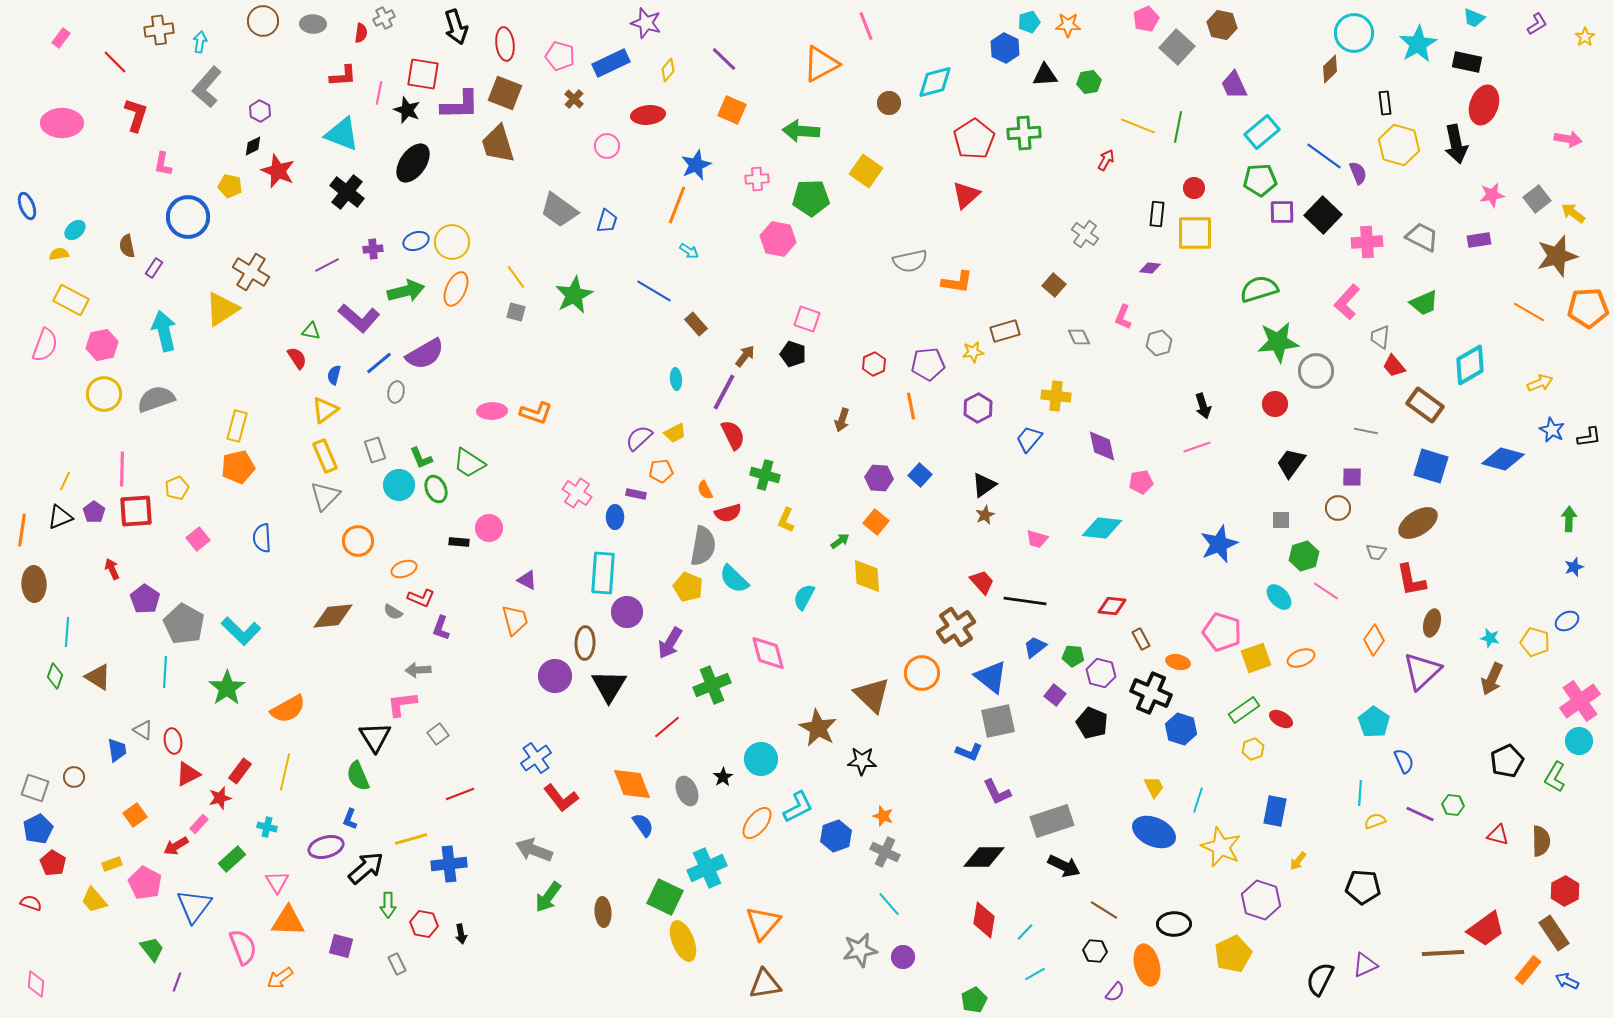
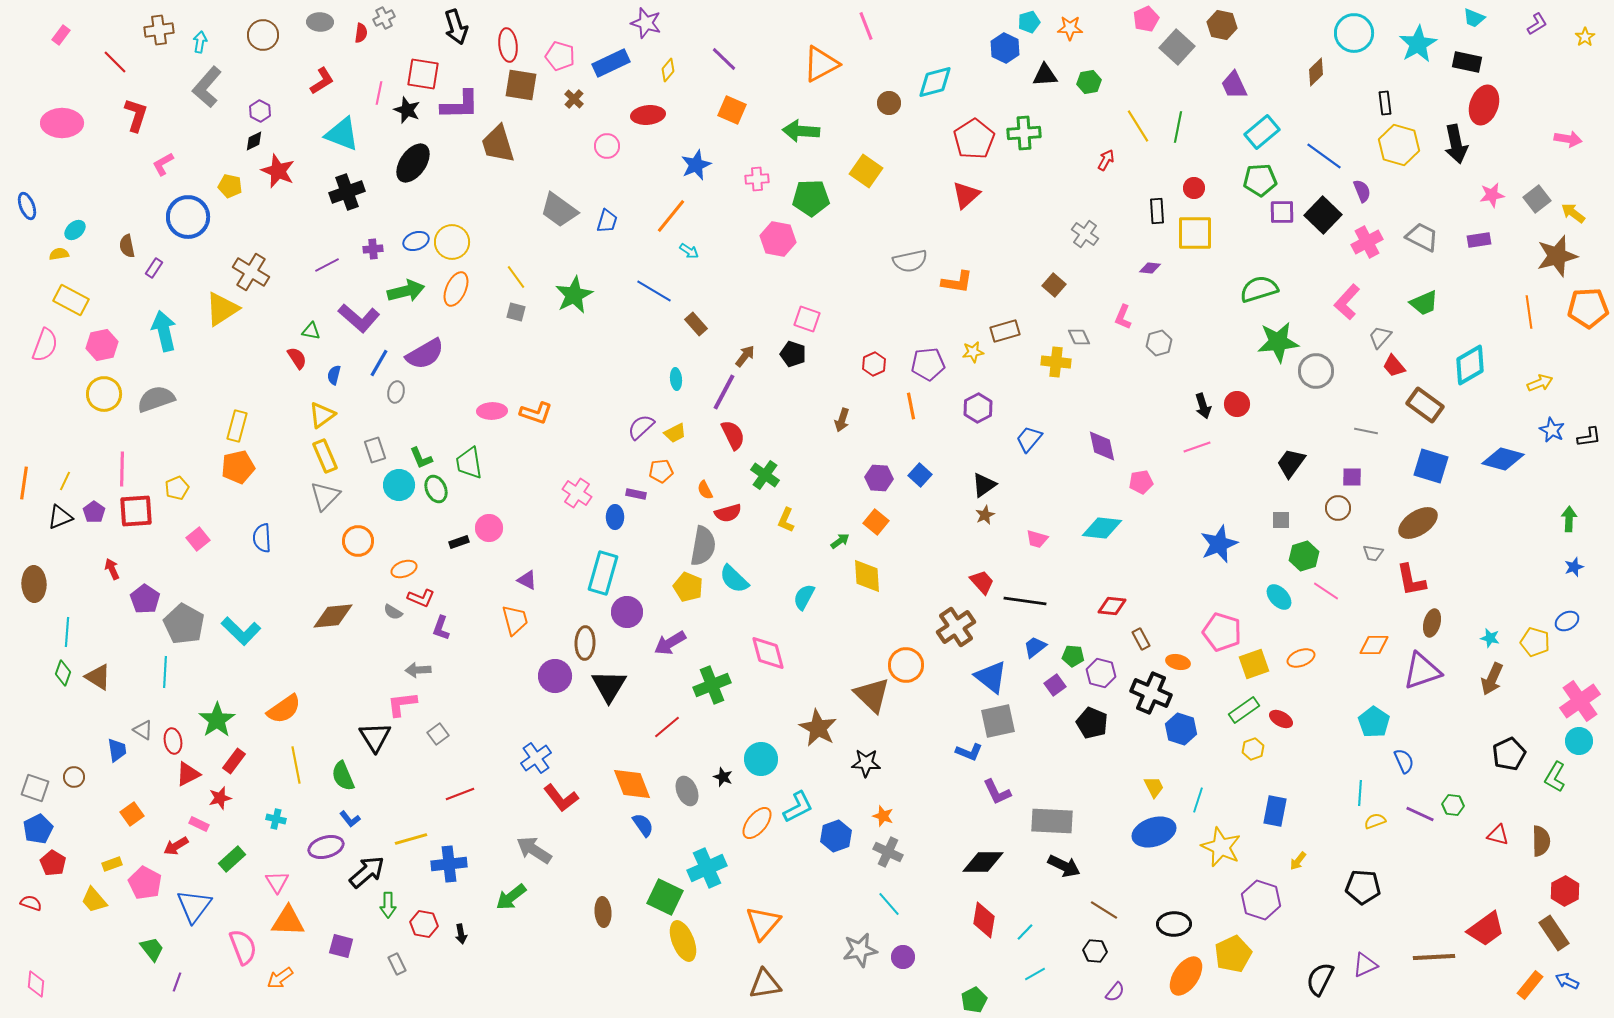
brown circle at (263, 21): moved 14 px down
gray ellipse at (313, 24): moved 7 px right, 2 px up
orange star at (1068, 25): moved 2 px right, 3 px down
pink rectangle at (61, 38): moved 3 px up
red ellipse at (505, 44): moved 3 px right, 1 px down
brown diamond at (1330, 69): moved 14 px left, 3 px down
red L-shape at (343, 76): moved 21 px left, 5 px down; rotated 28 degrees counterclockwise
brown square at (505, 93): moved 16 px right, 8 px up; rotated 12 degrees counterclockwise
yellow line at (1138, 126): rotated 36 degrees clockwise
black diamond at (253, 146): moved 1 px right, 5 px up
pink L-shape at (163, 164): rotated 50 degrees clockwise
purple semicircle at (1358, 173): moved 4 px right, 18 px down
black cross at (347, 192): rotated 32 degrees clockwise
orange line at (677, 205): moved 6 px left, 11 px down; rotated 18 degrees clockwise
black rectangle at (1157, 214): moved 3 px up; rotated 10 degrees counterclockwise
pink cross at (1367, 242): rotated 24 degrees counterclockwise
orange line at (1529, 312): rotated 52 degrees clockwise
gray trapezoid at (1380, 337): rotated 35 degrees clockwise
blue line at (379, 363): rotated 20 degrees counterclockwise
yellow cross at (1056, 396): moved 34 px up
red circle at (1275, 404): moved 38 px left
yellow triangle at (325, 410): moved 3 px left, 5 px down
purple semicircle at (639, 438): moved 2 px right, 11 px up
green trapezoid at (469, 463): rotated 48 degrees clockwise
green cross at (765, 475): rotated 20 degrees clockwise
orange line at (22, 530): moved 2 px right, 47 px up
black rectangle at (459, 542): rotated 24 degrees counterclockwise
gray trapezoid at (1376, 552): moved 3 px left, 1 px down
cyan rectangle at (603, 573): rotated 12 degrees clockwise
orange diamond at (1374, 640): moved 5 px down; rotated 56 degrees clockwise
purple arrow at (670, 643): rotated 28 degrees clockwise
yellow square at (1256, 658): moved 2 px left, 6 px down
purple triangle at (1422, 671): rotated 24 degrees clockwise
orange circle at (922, 673): moved 16 px left, 8 px up
green diamond at (55, 676): moved 8 px right, 3 px up
green star at (227, 688): moved 10 px left, 32 px down
purple square at (1055, 695): moved 10 px up; rotated 15 degrees clockwise
orange semicircle at (288, 709): moved 4 px left; rotated 6 degrees counterclockwise
black star at (862, 761): moved 4 px right, 2 px down
black pentagon at (1507, 761): moved 2 px right, 7 px up
red rectangle at (240, 771): moved 6 px left, 10 px up
yellow line at (285, 772): moved 11 px right, 7 px up; rotated 24 degrees counterclockwise
green semicircle at (358, 776): moved 15 px left
black star at (723, 777): rotated 18 degrees counterclockwise
orange square at (135, 815): moved 3 px left, 1 px up
blue L-shape at (350, 819): rotated 60 degrees counterclockwise
gray rectangle at (1052, 821): rotated 21 degrees clockwise
pink rectangle at (199, 824): rotated 72 degrees clockwise
cyan cross at (267, 827): moved 9 px right, 8 px up
blue ellipse at (1154, 832): rotated 42 degrees counterclockwise
gray arrow at (534, 850): rotated 12 degrees clockwise
gray cross at (885, 852): moved 3 px right
black diamond at (984, 857): moved 1 px left, 5 px down
black arrow at (366, 868): moved 1 px right, 4 px down
green arrow at (548, 897): moved 37 px left; rotated 16 degrees clockwise
brown line at (1443, 953): moved 9 px left, 4 px down
orange ellipse at (1147, 965): moved 39 px right, 11 px down; rotated 48 degrees clockwise
orange rectangle at (1528, 970): moved 2 px right, 15 px down
